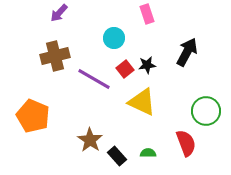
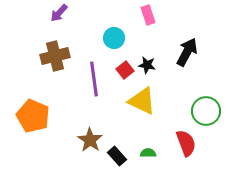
pink rectangle: moved 1 px right, 1 px down
black star: rotated 18 degrees clockwise
red square: moved 1 px down
purple line: rotated 52 degrees clockwise
yellow triangle: moved 1 px up
